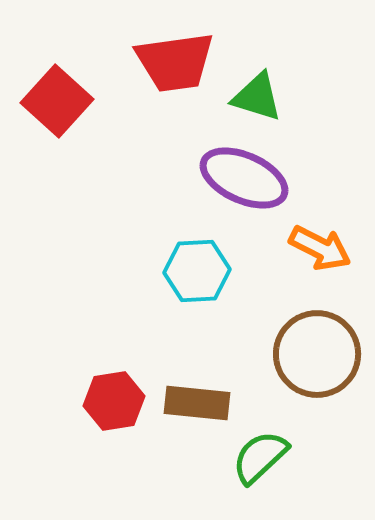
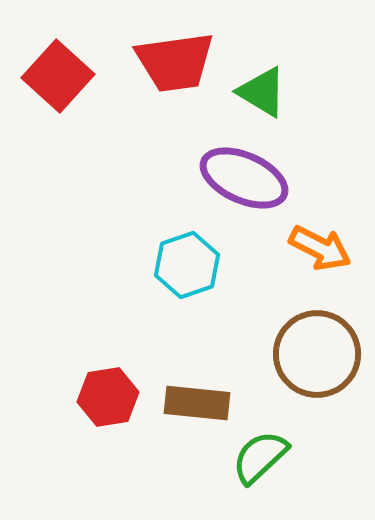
green triangle: moved 5 px right, 5 px up; rotated 14 degrees clockwise
red square: moved 1 px right, 25 px up
cyan hexagon: moved 10 px left, 6 px up; rotated 16 degrees counterclockwise
red hexagon: moved 6 px left, 4 px up
